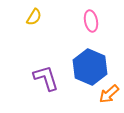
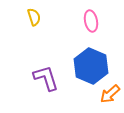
yellow semicircle: rotated 48 degrees counterclockwise
blue hexagon: moved 1 px right, 1 px up
orange arrow: moved 1 px right
